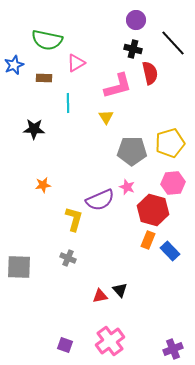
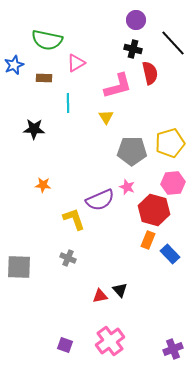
orange star: rotated 14 degrees clockwise
red hexagon: moved 1 px right
yellow L-shape: rotated 35 degrees counterclockwise
blue rectangle: moved 3 px down
